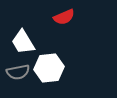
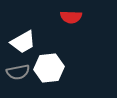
red semicircle: moved 7 px right; rotated 25 degrees clockwise
white trapezoid: rotated 88 degrees counterclockwise
